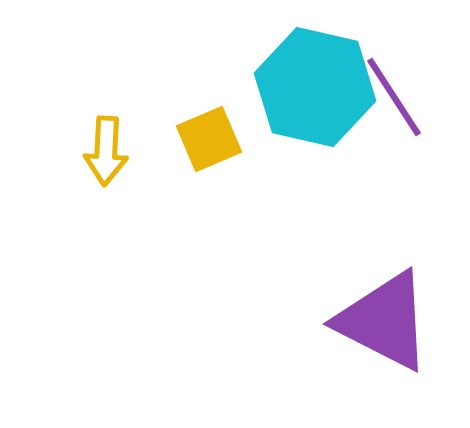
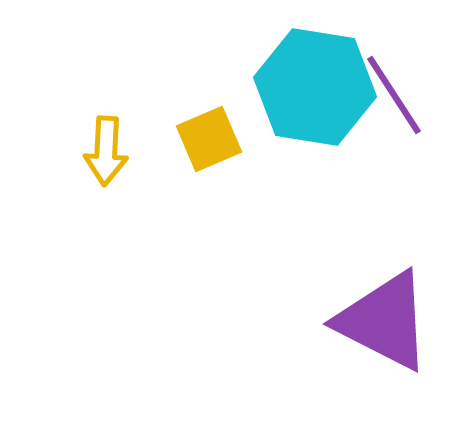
cyan hexagon: rotated 4 degrees counterclockwise
purple line: moved 2 px up
